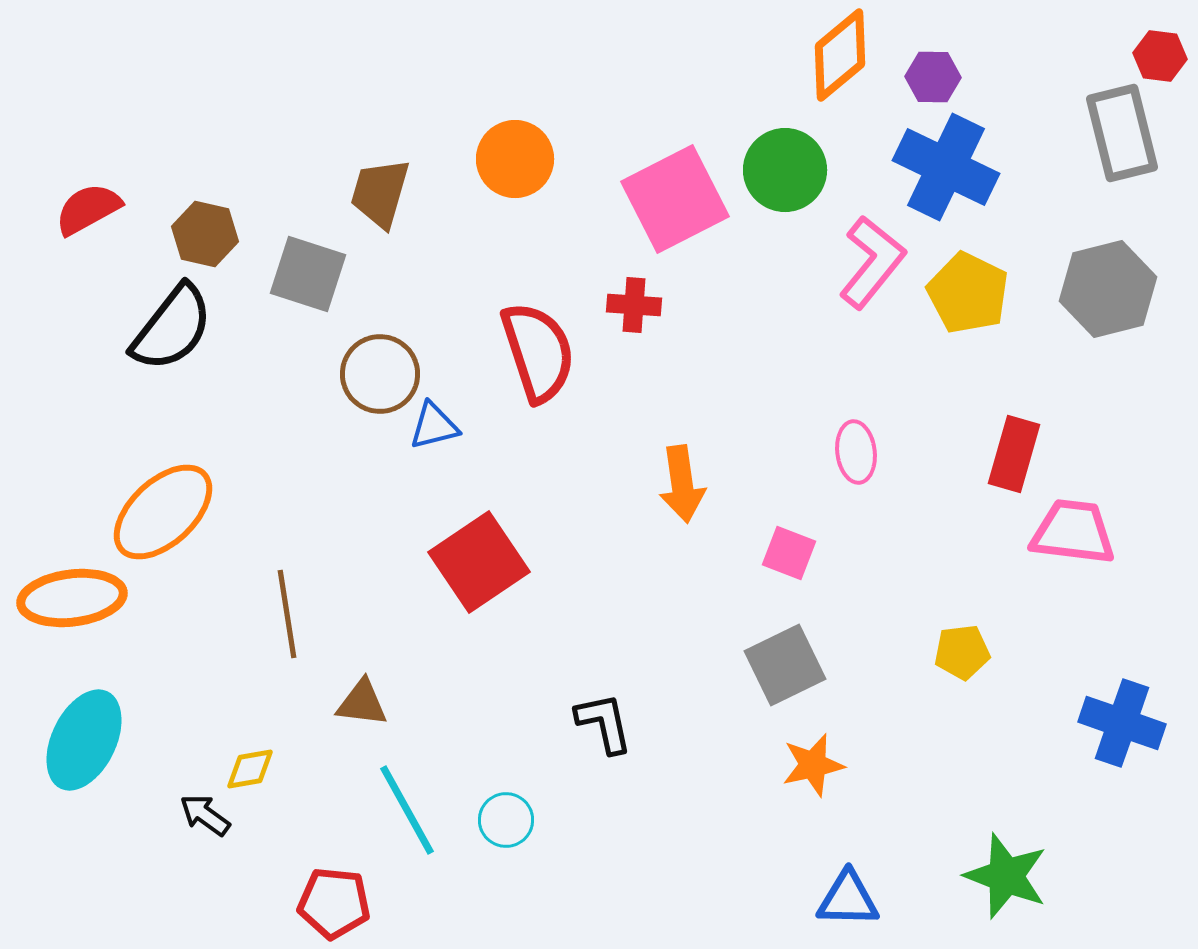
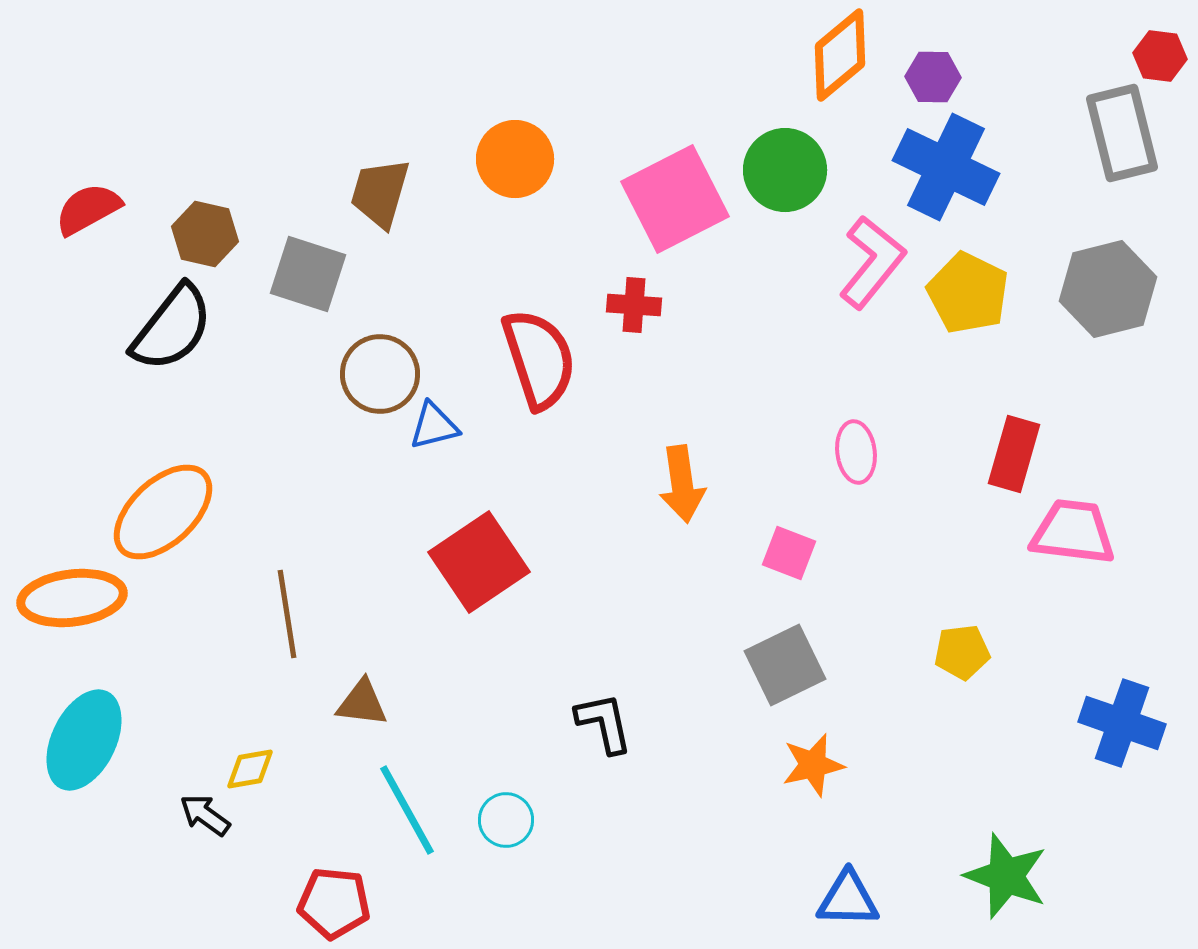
red semicircle at (538, 352): moved 1 px right, 7 px down
